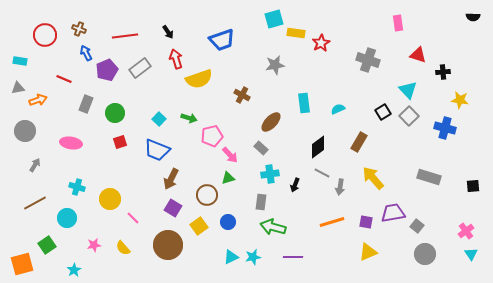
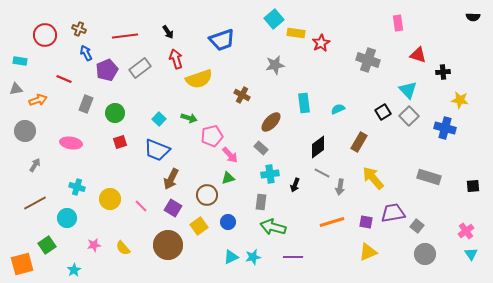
cyan square at (274, 19): rotated 24 degrees counterclockwise
gray triangle at (18, 88): moved 2 px left, 1 px down
pink line at (133, 218): moved 8 px right, 12 px up
